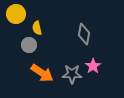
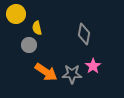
orange arrow: moved 4 px right, 1 px up
